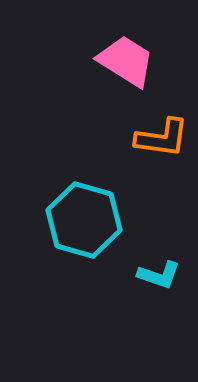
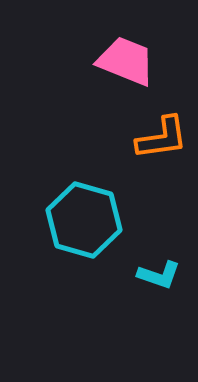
pink trapezoid: rotated 10 degrees counterclockwise
orange L-shape: rotated 16 degrees counterclockwise
